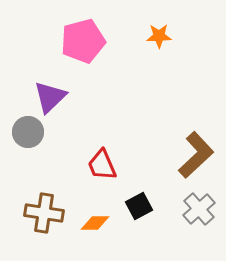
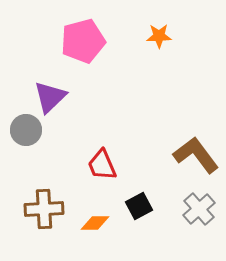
gray circle: moved 2 px left, 2 px up
brown L-shape: rotated 84 degrees counterclockwise
brown cross: moved 4 px up; rotated 12 degrees counterclockwise
